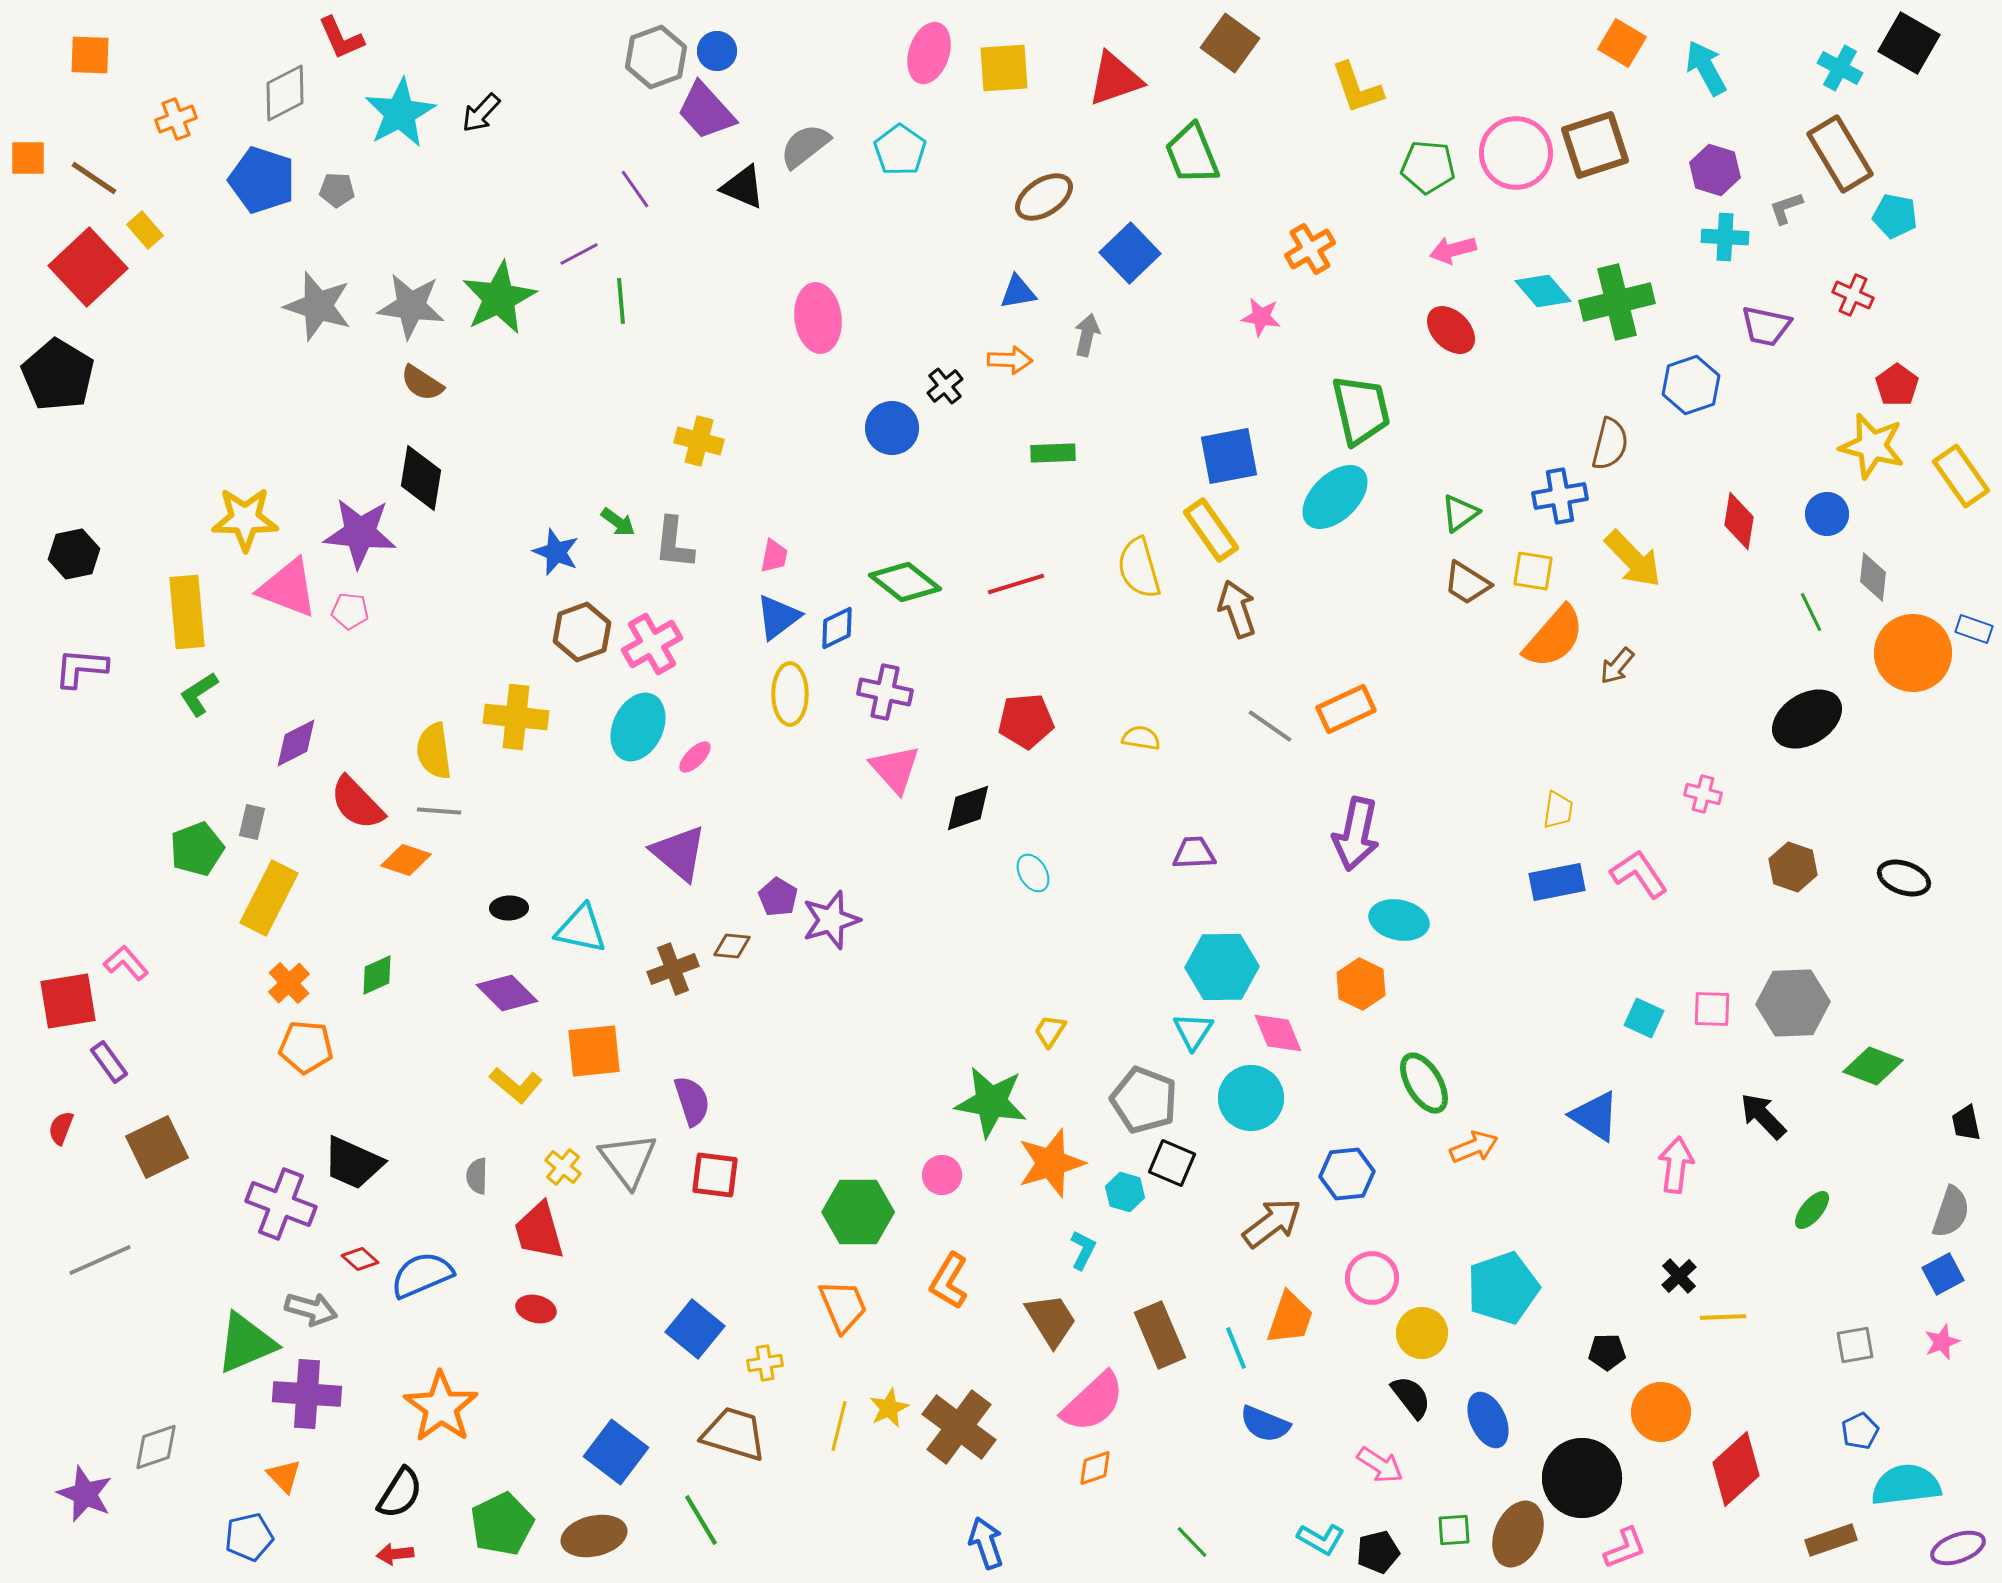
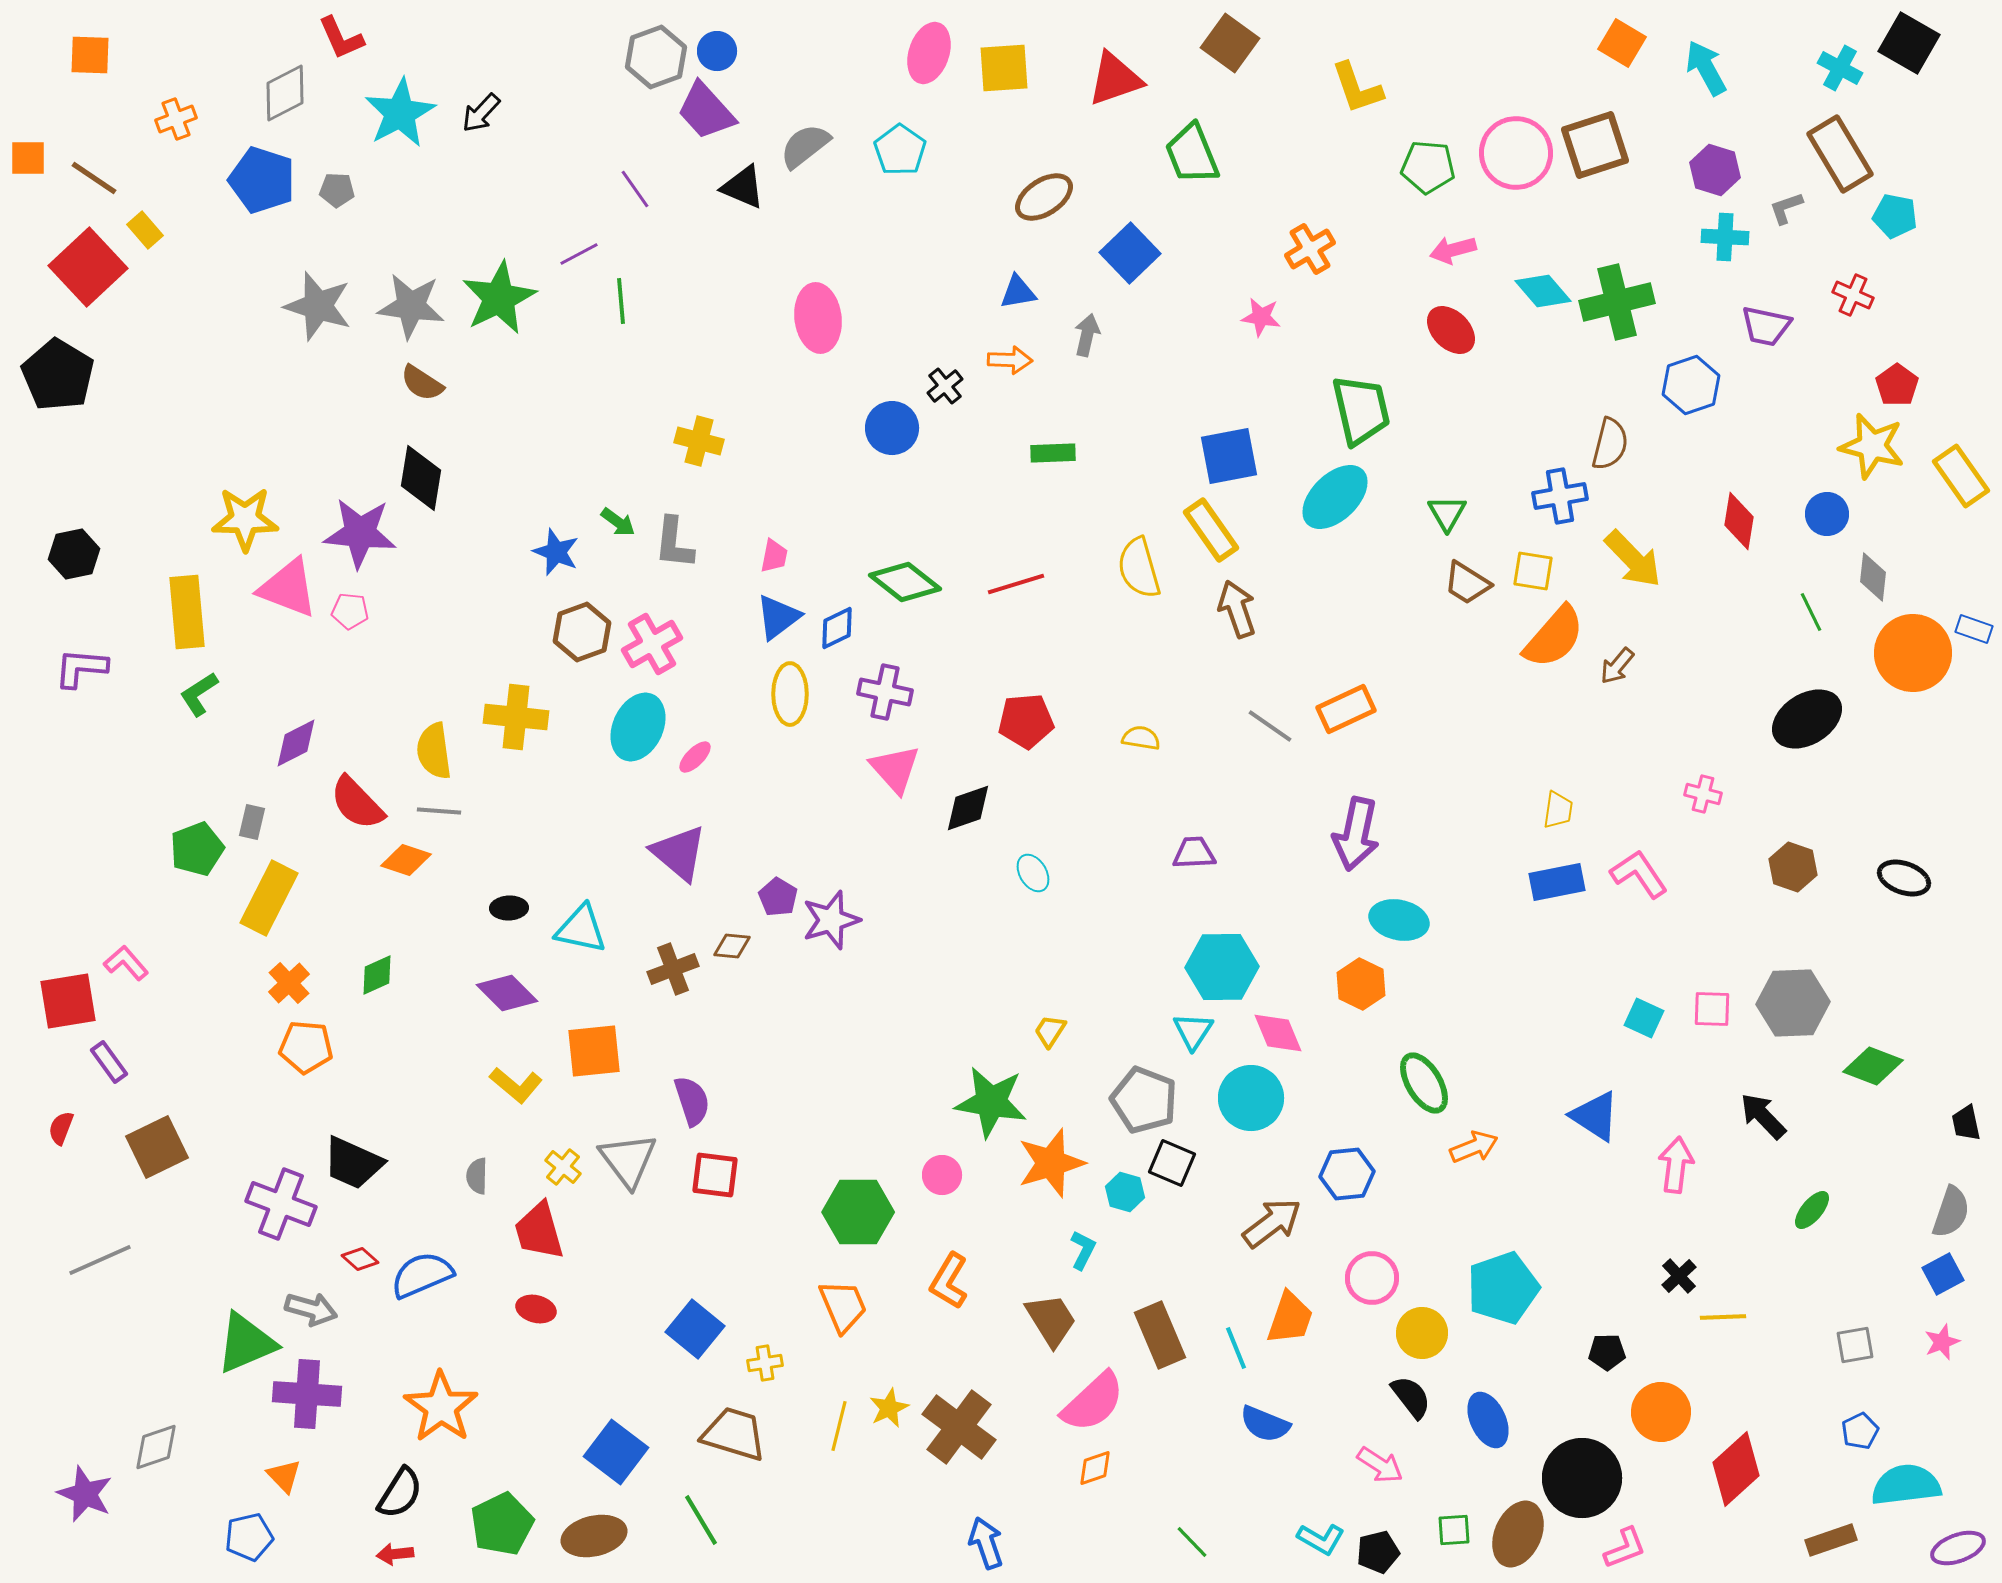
green triangle at (1460, 513): moved 13 px left; rotated 24 degrees counterclockwise
